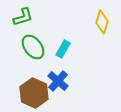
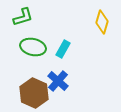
green ellipse: rotated 40 degrees counterclockwise
